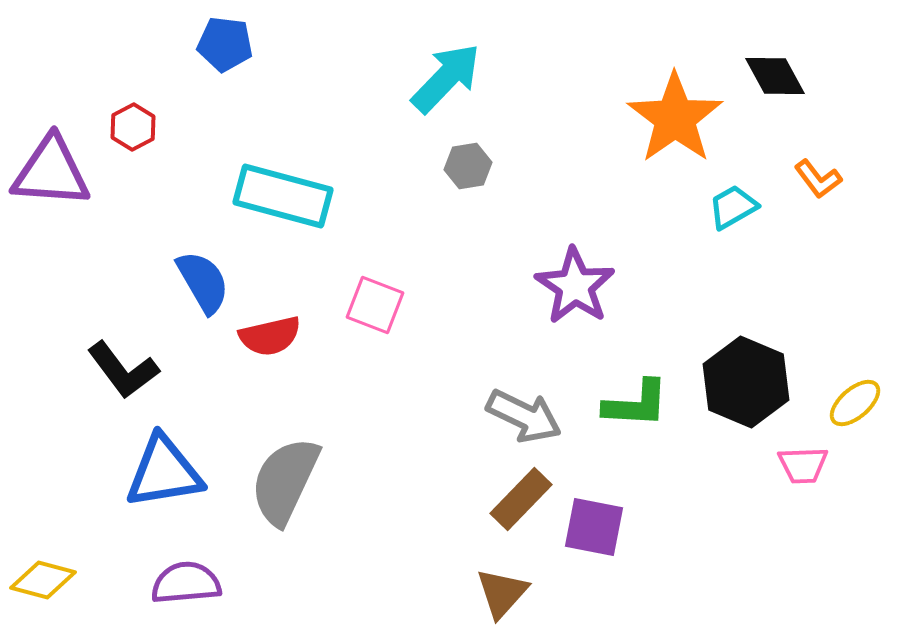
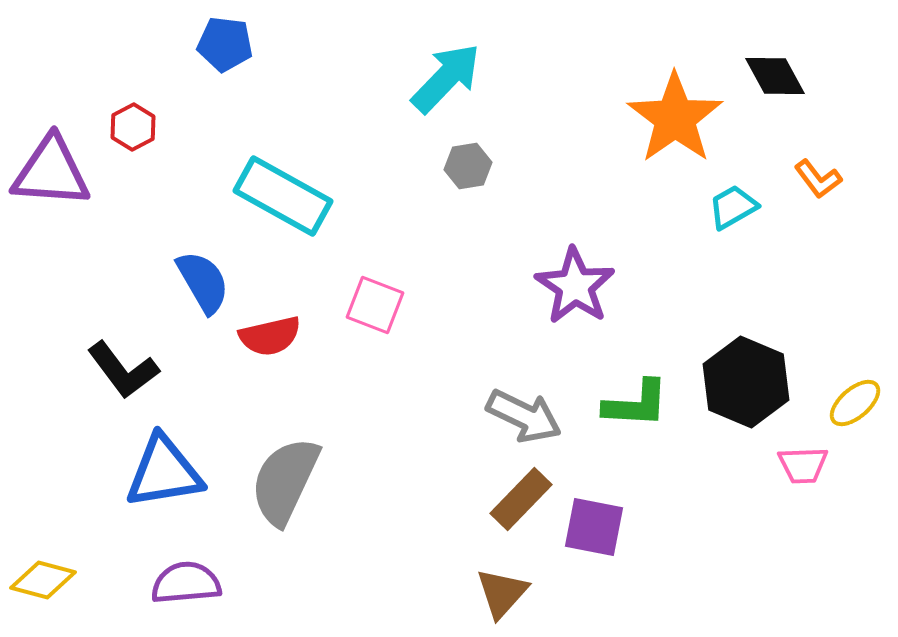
cyan rectangle: rotated 14 degrees clockwise
